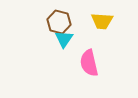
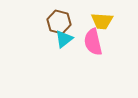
cyan triangle: rotated 18 degrees clockwise
pink semicircle: moved 4 px right, 21 px up
